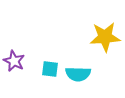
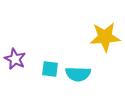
purple star: moved 1 px right, 2 px up
